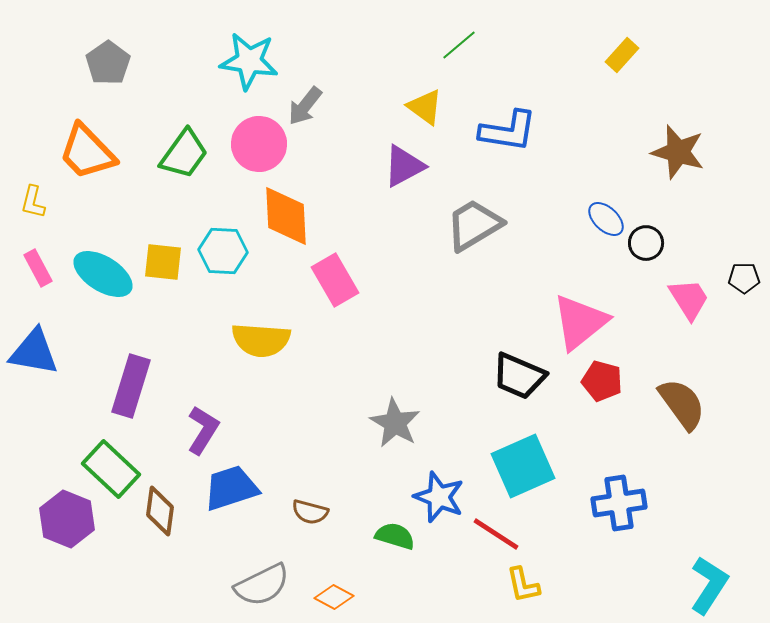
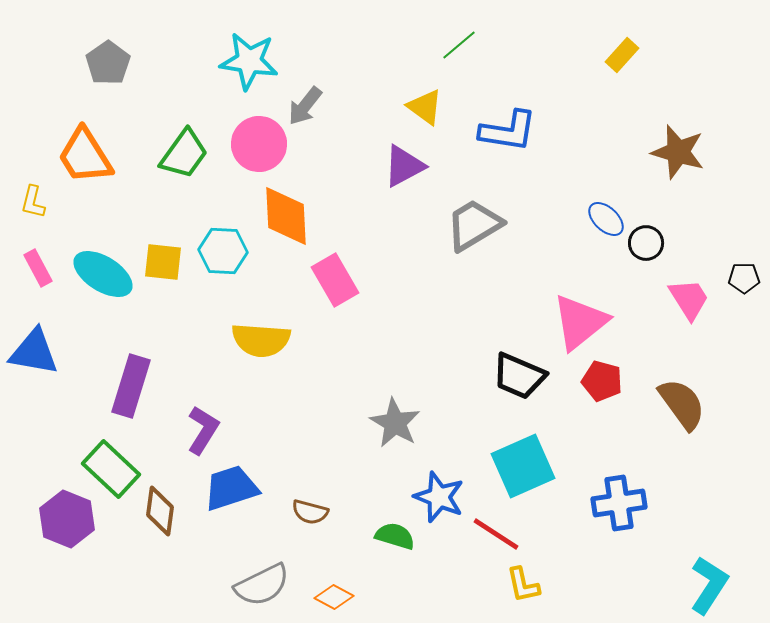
orange trapezoid at (87, 152): moved 2 px left, 4 px down; rotated 12 degrees clockwise
